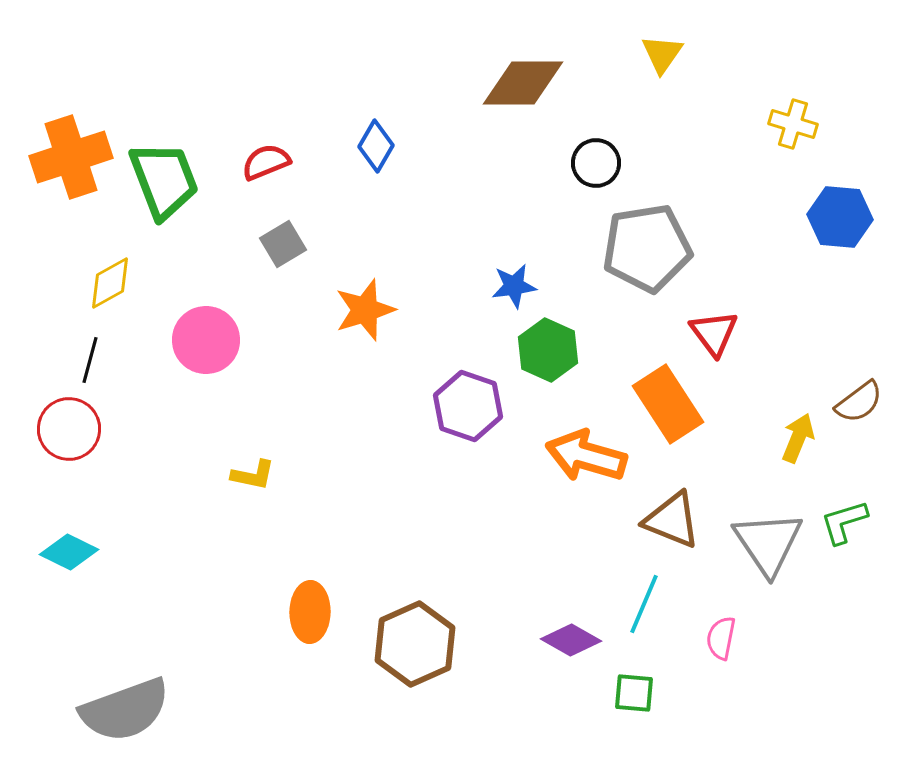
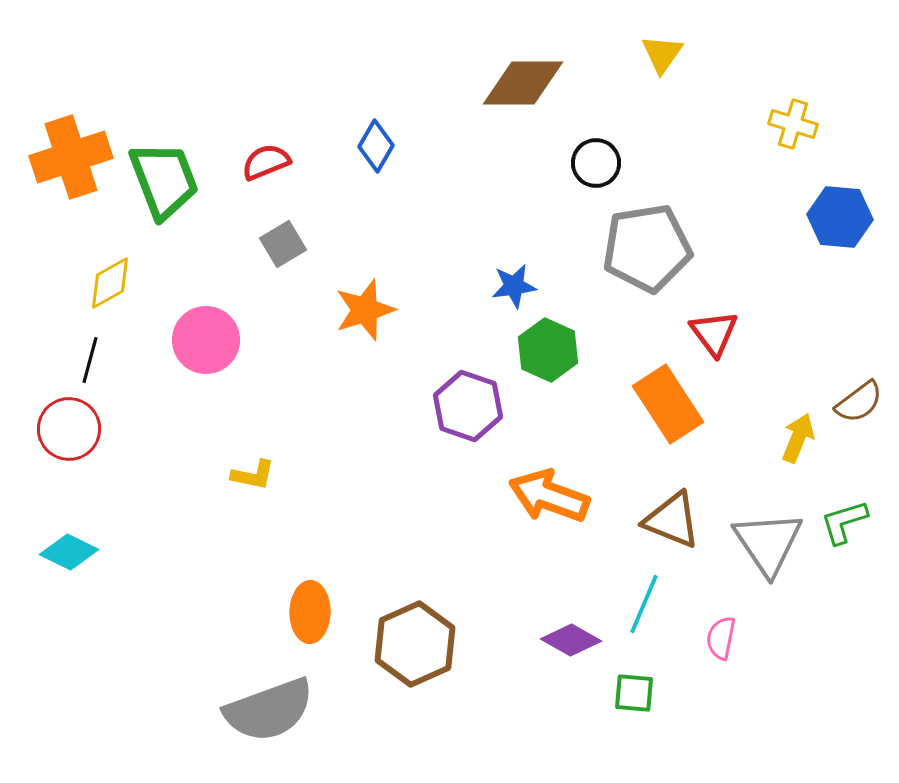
orange arrow: moved 37 px left, 40 px down; rotated 4 degrees clockwise
gray semicircle: moved 144 px right
